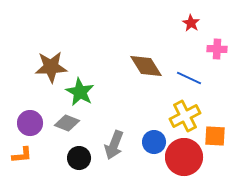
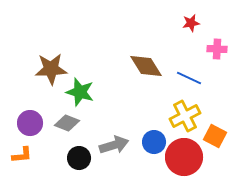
red star: rotated 30 degrees clockwise
brown star: moved 2 px down
green star: rotated 12 degrees counterclockwise
orange square: rotated 25 degrees clockwise
gray arrow: rotated 128 degrees counterclockwise
